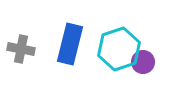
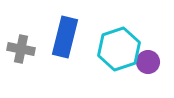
blue rectangle: moved 5 px left, 7 px up
purple circle: moved 5 px right
